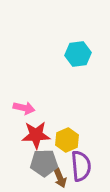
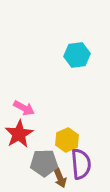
cyan hexagon: moved 1 px left, 1 px down
pink arrow: rotated 15 degrees clockwise
red star: moved 17 px left, 1 px up; rotated 28 degrees counterclockwise
purple semicircle: moved 2 px up
